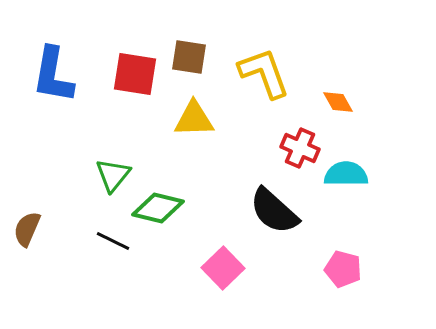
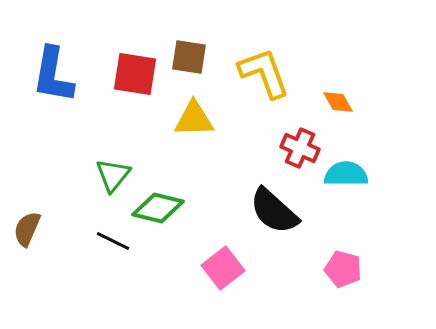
pink square: rotated 6 degrees clockwise
